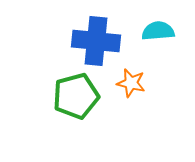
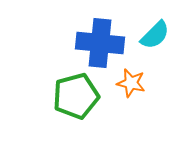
cyan semicircle: moved 3 px left, 4 px down; rotated 140 degrees clockwise
blue cross: moved 4 px right, 2 px down
